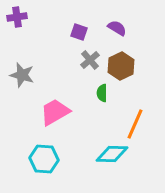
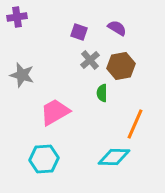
brown hexagon: rotated 16 degrees clockwise
cyan diamond: moved 2 px right, 3 px down
cyan hexagon: rotated 8 degrees counterclockwise
